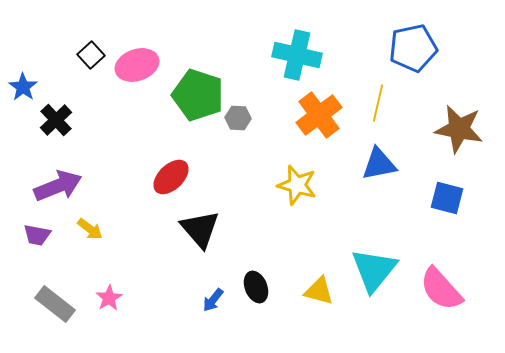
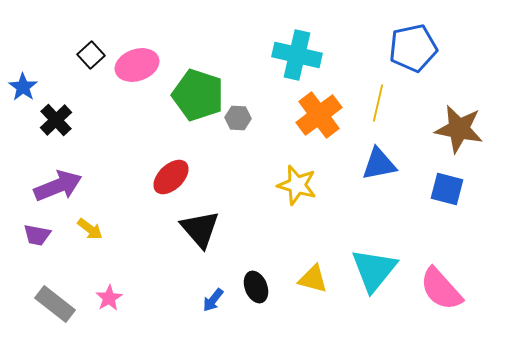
blue square: moved 9 px up
yellow triangle: moved 6 px left, 12 px up
